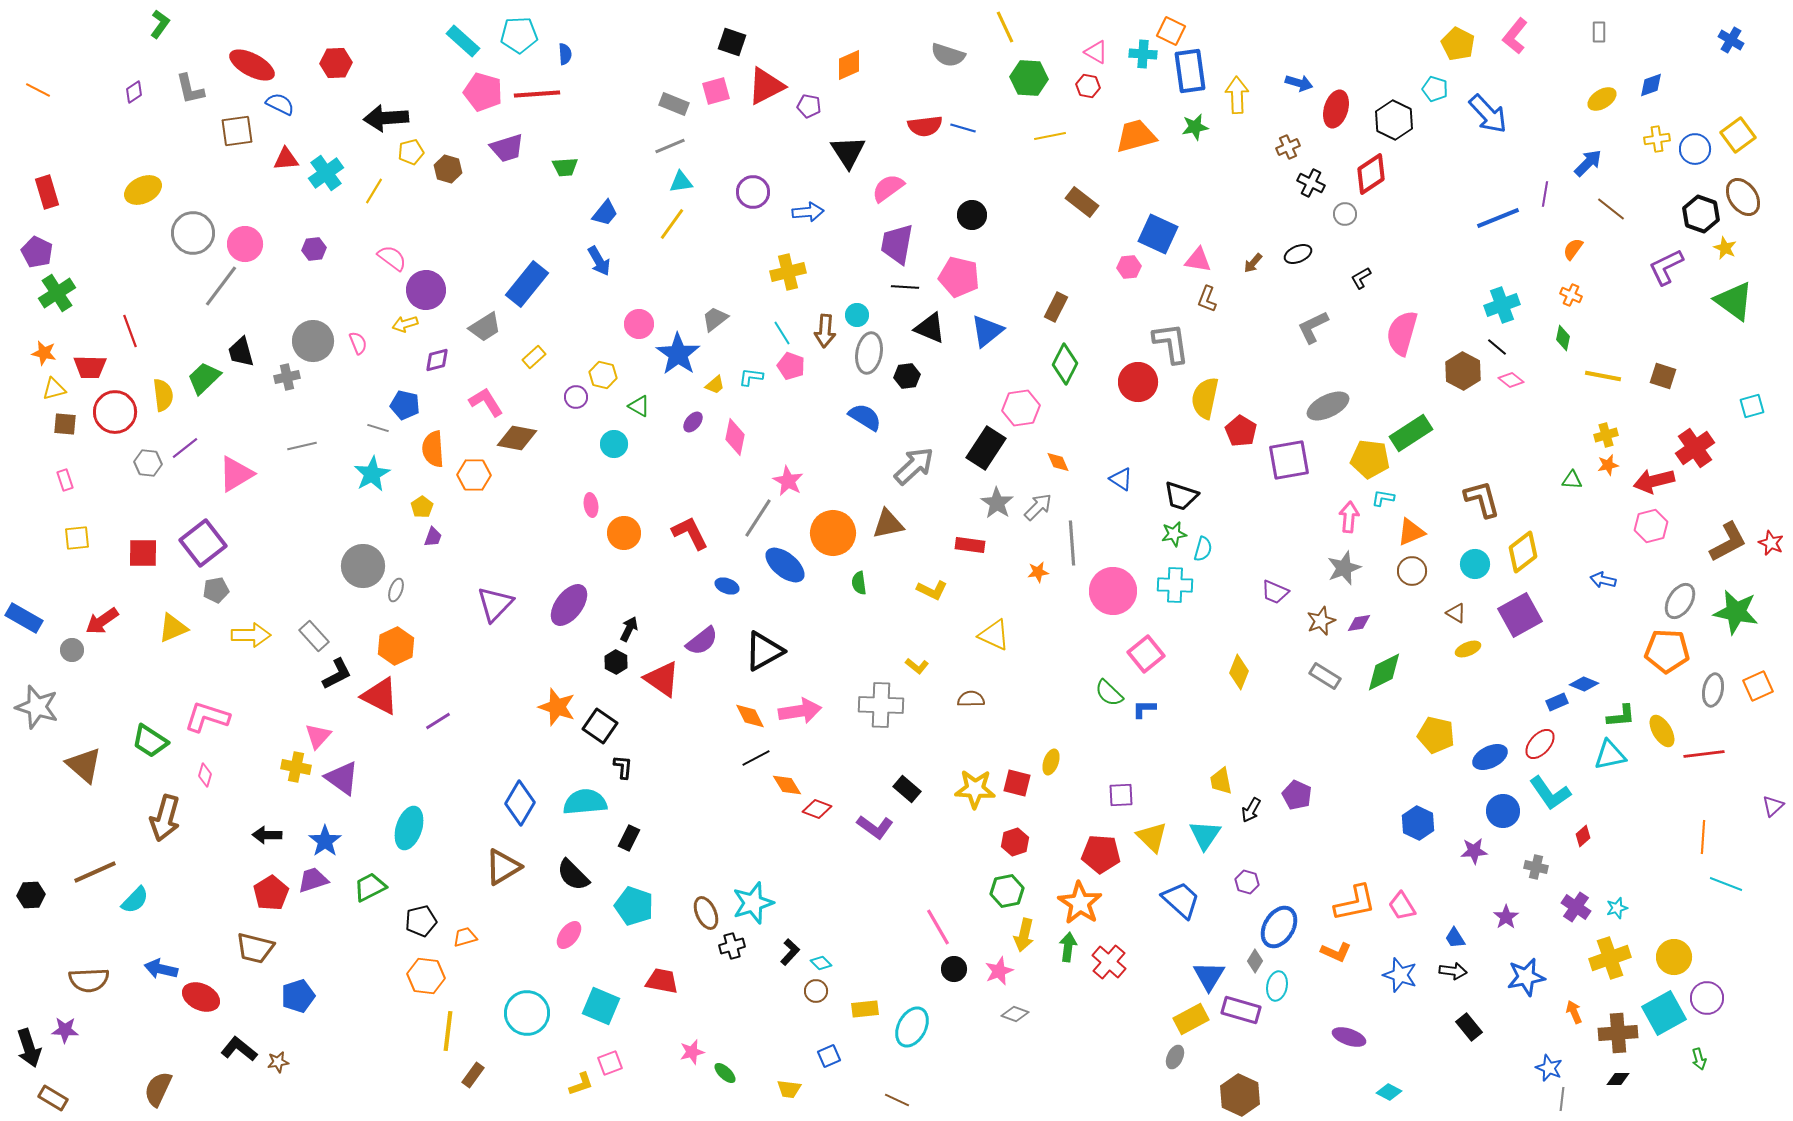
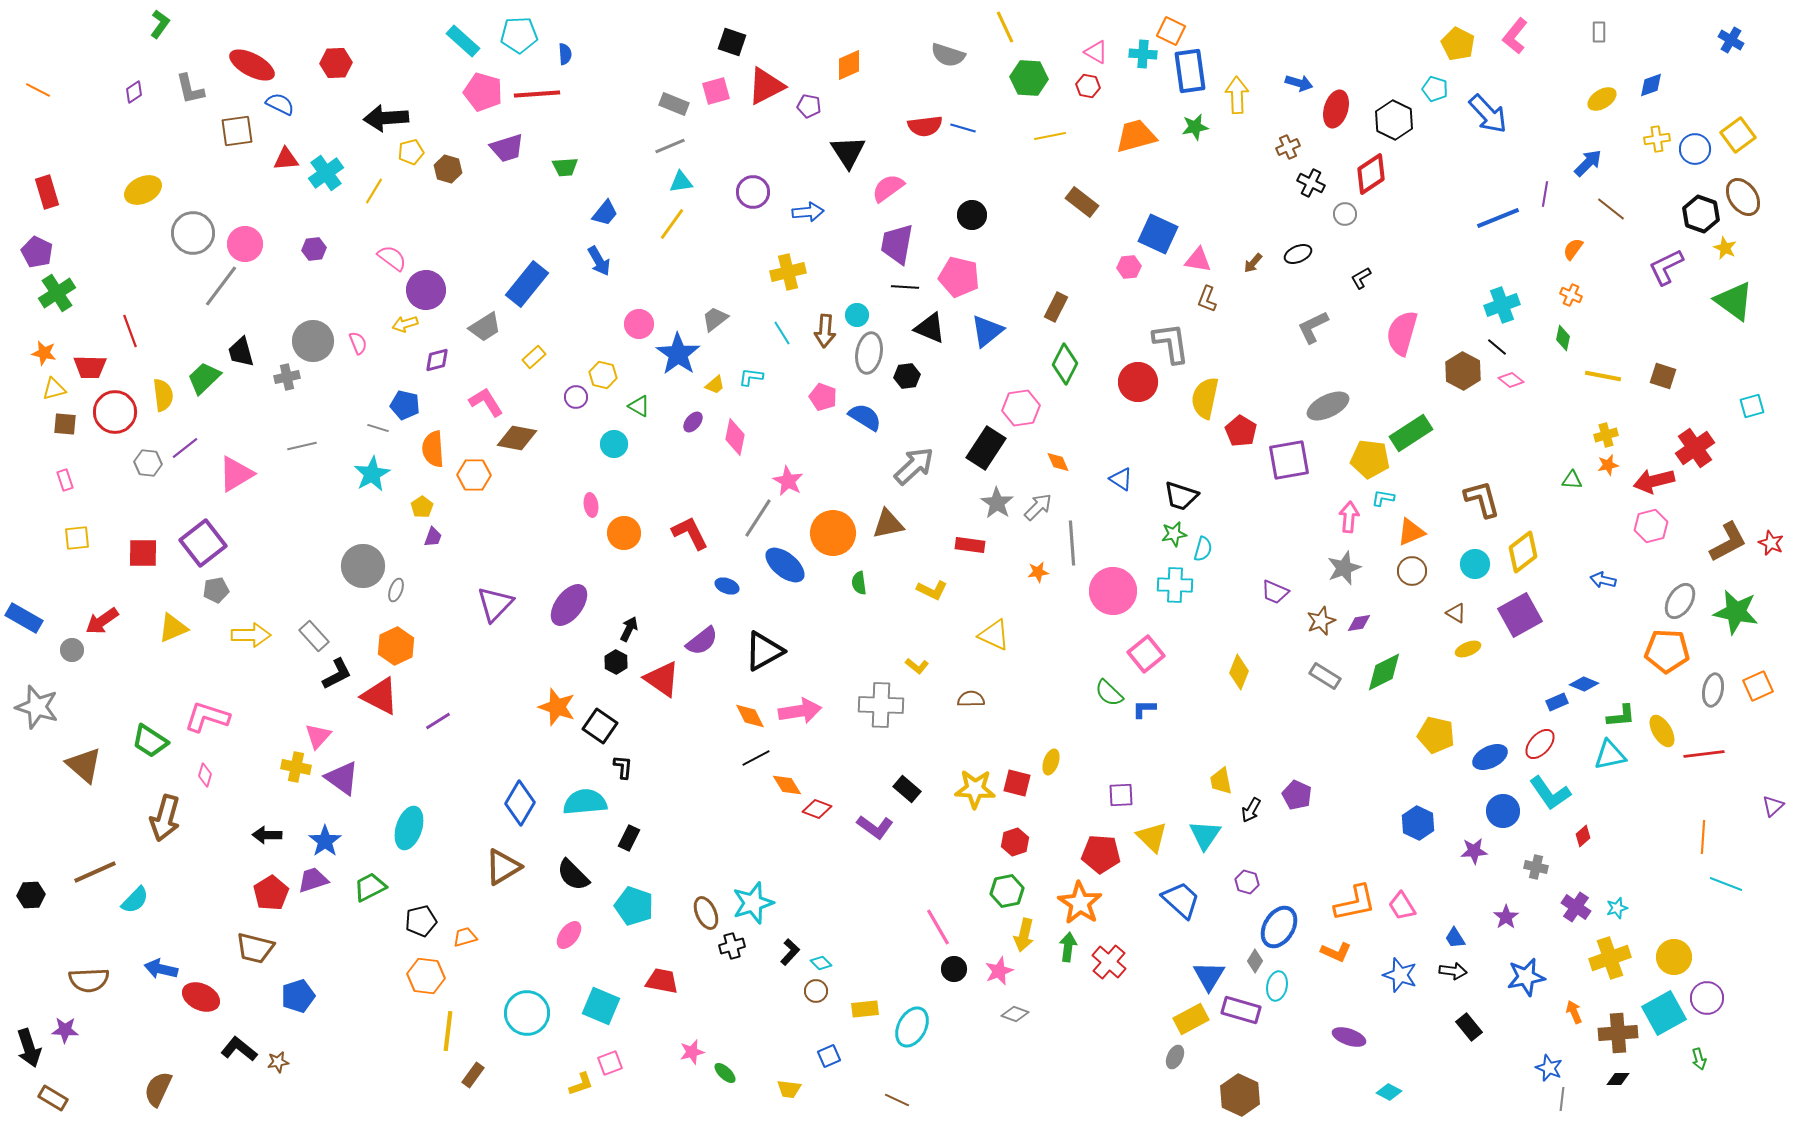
pink pentagon at (791, 366): moved 32 px right, 31 px down
